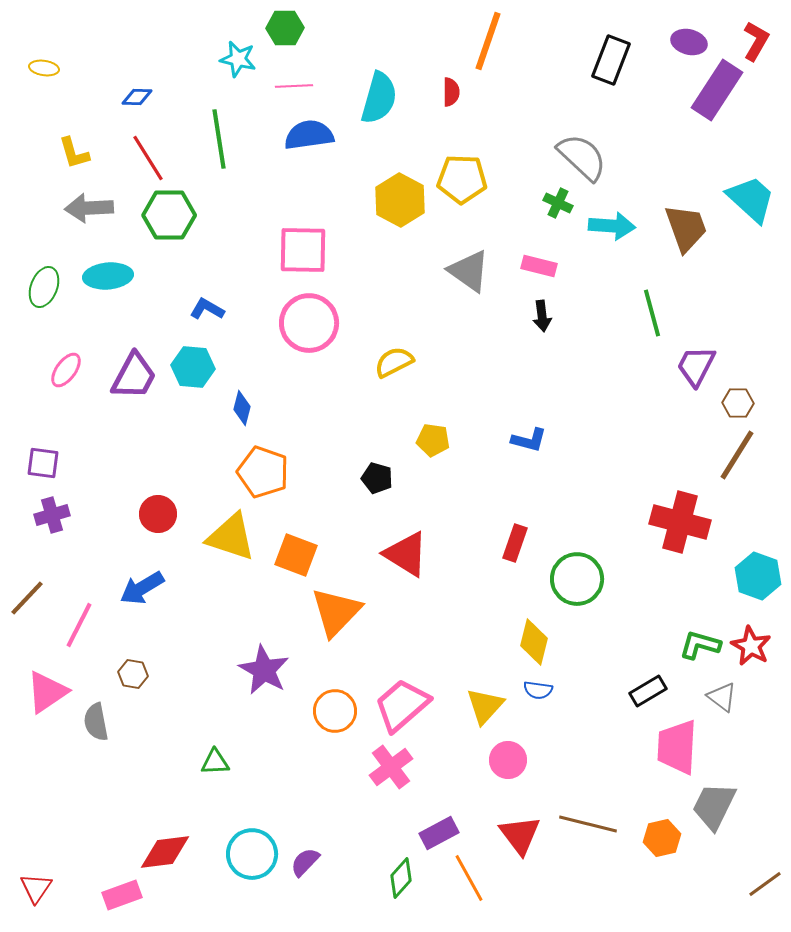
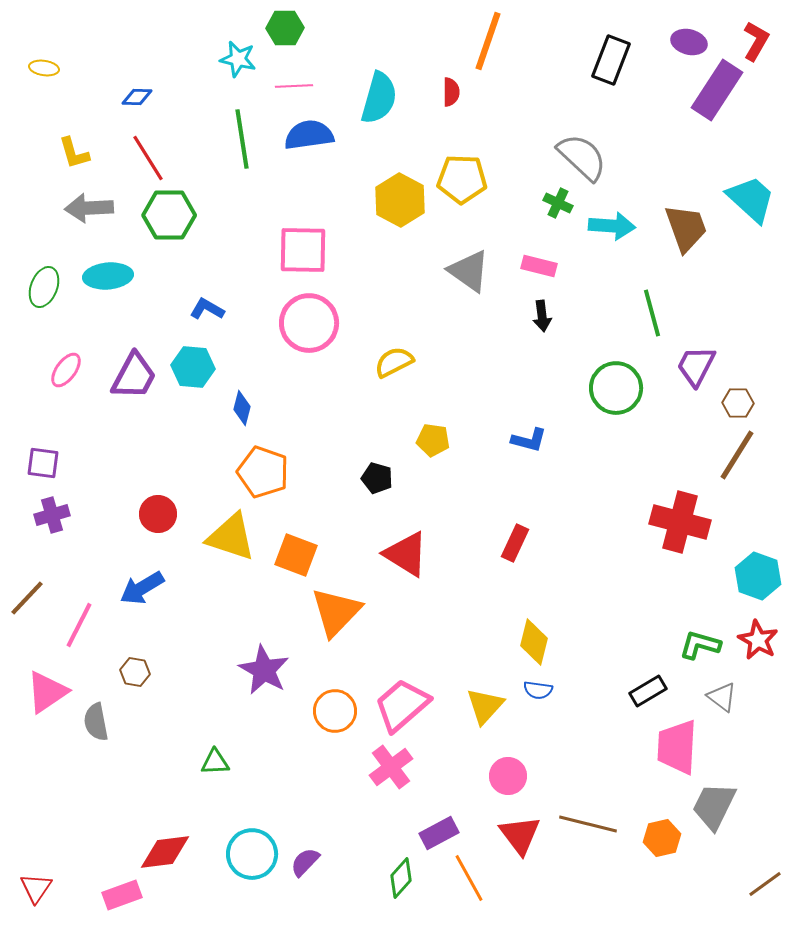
green line at (219, 139): moved 23 px right
red rectangle at (515, 543): rotated 6 degrees clockwise
green circle at (577, 579): moved 39 px right, 191 px up
red star at (751, 646): moved 7 px right, 6 px up
brown hexagon at (133, 674): moved 2 px right, 2 px up
pink circle at (508, 760): moved 16 px down
